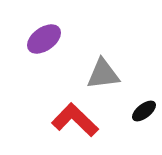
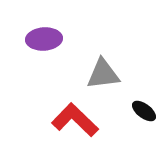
purple ellipse: rotated 32 degrees clockwise
black ellipse: rotated 75 degrees clockwise
